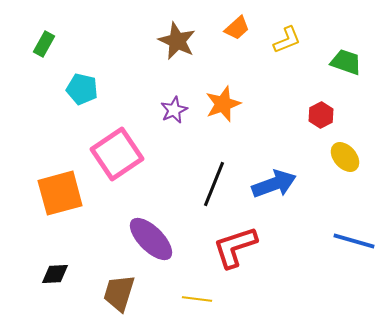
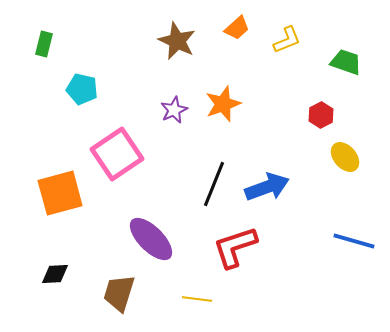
green rectangle: rotated 15 degrees counterclockwise
blue arrow: moved 7 px left, 3 px down
